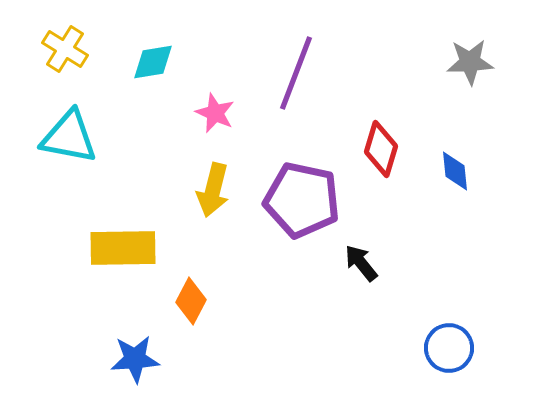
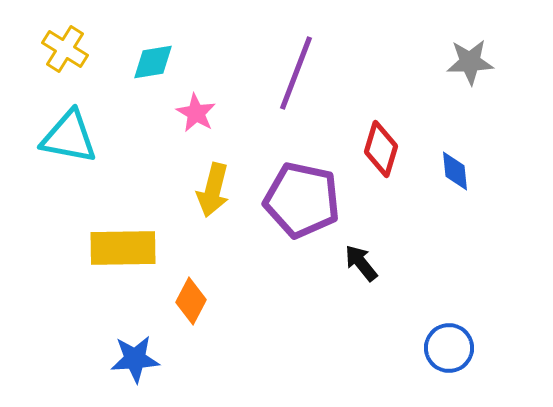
pink star: moved 19 px left; rotated 6 degrees clockwise
